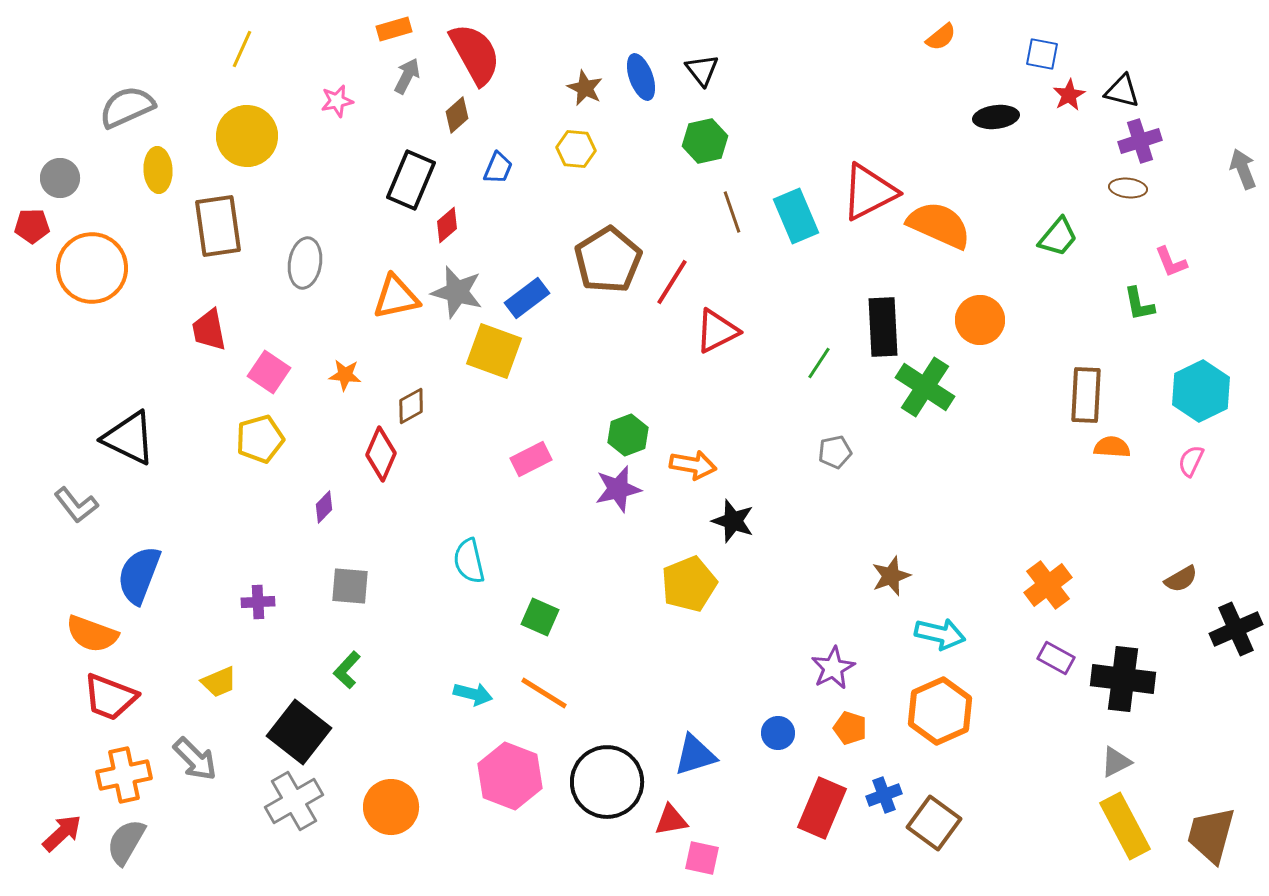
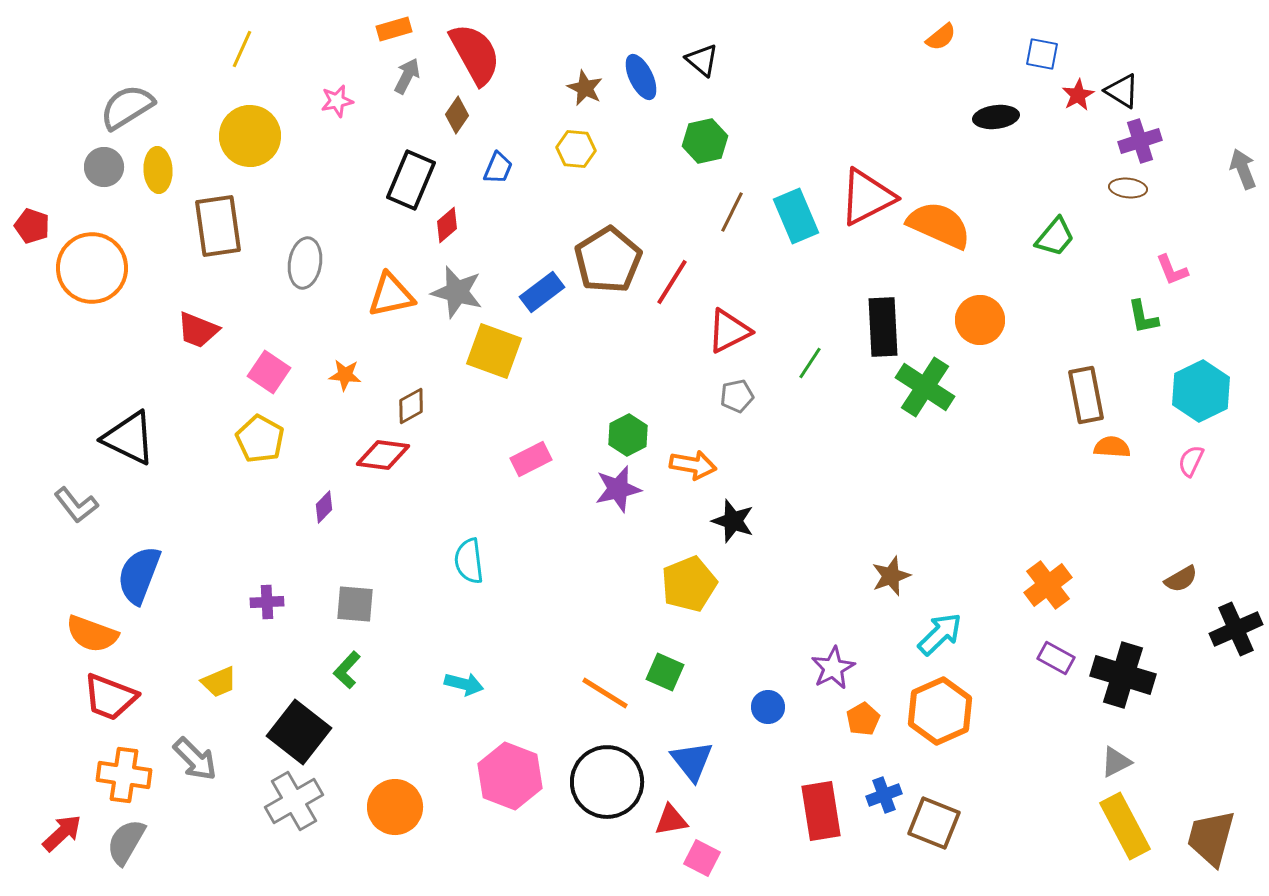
black triangle at (702, 70): moved 10 px up; rotated 12 degrees counterclockwise
blue ellipse at (641, 77): rotated 6 degrees counterclockwise
black triangle at (1122, 91): rotated 18 degrees clockwise
red star at (1069, 95): moved 9 px right
gray semicircle at (127, 107): rotated 8 degrees counterclockwise
brown diamond at (457, 115): rotated 15 degrees counterclockwise
yellow circle at (247, 136): moved 3 px right
gray circle at (60, 178): moved 44 px right, 11 px up
red triangle at (869, 192): moved 2 px left, 5 px down
brown line at (732, 212): rotated 45 degrees clockwise
red pentagon at (32, 226): rotated 20 degrees clockwise
green trapezoid at (1058, 237): moved 3 px left
pink L-shape at (1171, 262): moved 1 px right, 8 px down
orange triangle at (396, 297): moved 5 px left, 2 px up
blue rectangle at (527, 298): moved 15 px right, 6 px up
green L-shape at (1139, 304): moved 4 px right, 13 px down
red trapezoid at (209, 330): moved 11 px left; rotated 57 degrees counterclockwise
red triangle at (717, 331): moved 12 px right
green line at (819, 363): moved 9 px left
brown rectangle at (1086, 395): rotated 14 degrees counterclockwise
green hexagon at (628, 435): rotated 6 degrees counterclockwise
yellow pentagon at (260, 439): rotated 27 degrees counterclockwise
gray pentagon at (835, 452): moved 98 px left, 56 px up
red diamond at (381, 454): moved 2 px right, 1 px down; rotated 74 degrees clockwise
cyan semicircle at (469, 561): rotated 6 degrees clockwise
gray square at (350, 586): moved 5 px right, 18 px down
purple cross at (258, 602): moved 9 px right
green square at (540, 617): moved 125 px right, 55 px down
cyan arrow at (940, 634): rotated 57 degrees counterclockwise
black cross at (1123, 679): moved 4 px up; rotated 10 degrees clockwise
orange line at (544, 693): moved 61 px right
cyan arrow at (473, 694): moved 9 px left, 10 px up
orange pentagon at (850, 728): moved 13 px right, 9 px up; rotated 24 degrees clockwise
blue circle at (778, 733): moved 10 px left, 26 px up
blue triangle at (695, 755): moved 3 px left, 6 px down; rotated 51 degrees counterclockwise
orange cross at (124, 775): rotated 20 degrees clockwise
orange circle at (391, 807): moved 4 px right
red rectangle at (822, 808): moved 1 px left, 3 px down; rotated 32 degrees counterclockwise
brown square at (934, 823): rotated 14 degrees counterclockwise
brown trapezoid at (1211, 835): moved 3 px down
pink square at (702, 858): rotated 15 degrees clockwise
